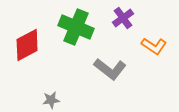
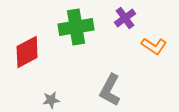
purple cross: moved 2 px right
green cross: rotated 32 degrees counterclockwise
red diamond: moved 7 px down
gray L-shape: moved 21 px down; rotated 80 degrees clockwise
